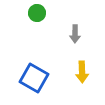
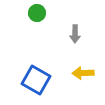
yellow arrow: moved 1 px right, 1 px down; rotated 90 degrees clockwise
blue square: moved 2 px right, 2 px down
